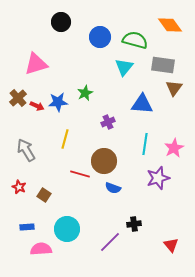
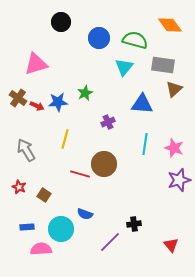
blue circle: moved 1 px left, 1 px down
brown triangle: moved 1 px down; rotated 12 degrees clockwise
brown cross: rotated 12 degrees counterclockwise
pink star: rotated 24 degrees counterclockwise
brown circle: moved 3 px down
purple star: moved 21 px right, 2 px down
blue semicircle: moved 28 px left, 26 px down
cyan circle: moved 6 px left
